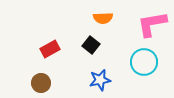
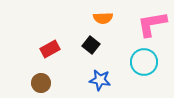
blue star: rotated 20 degrees clockwise
